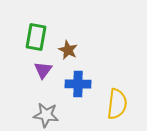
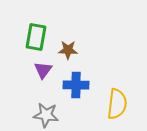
brown star: rotated 24 degrees counterclockwise
blue cross: moved 2 px left, 1 px down
